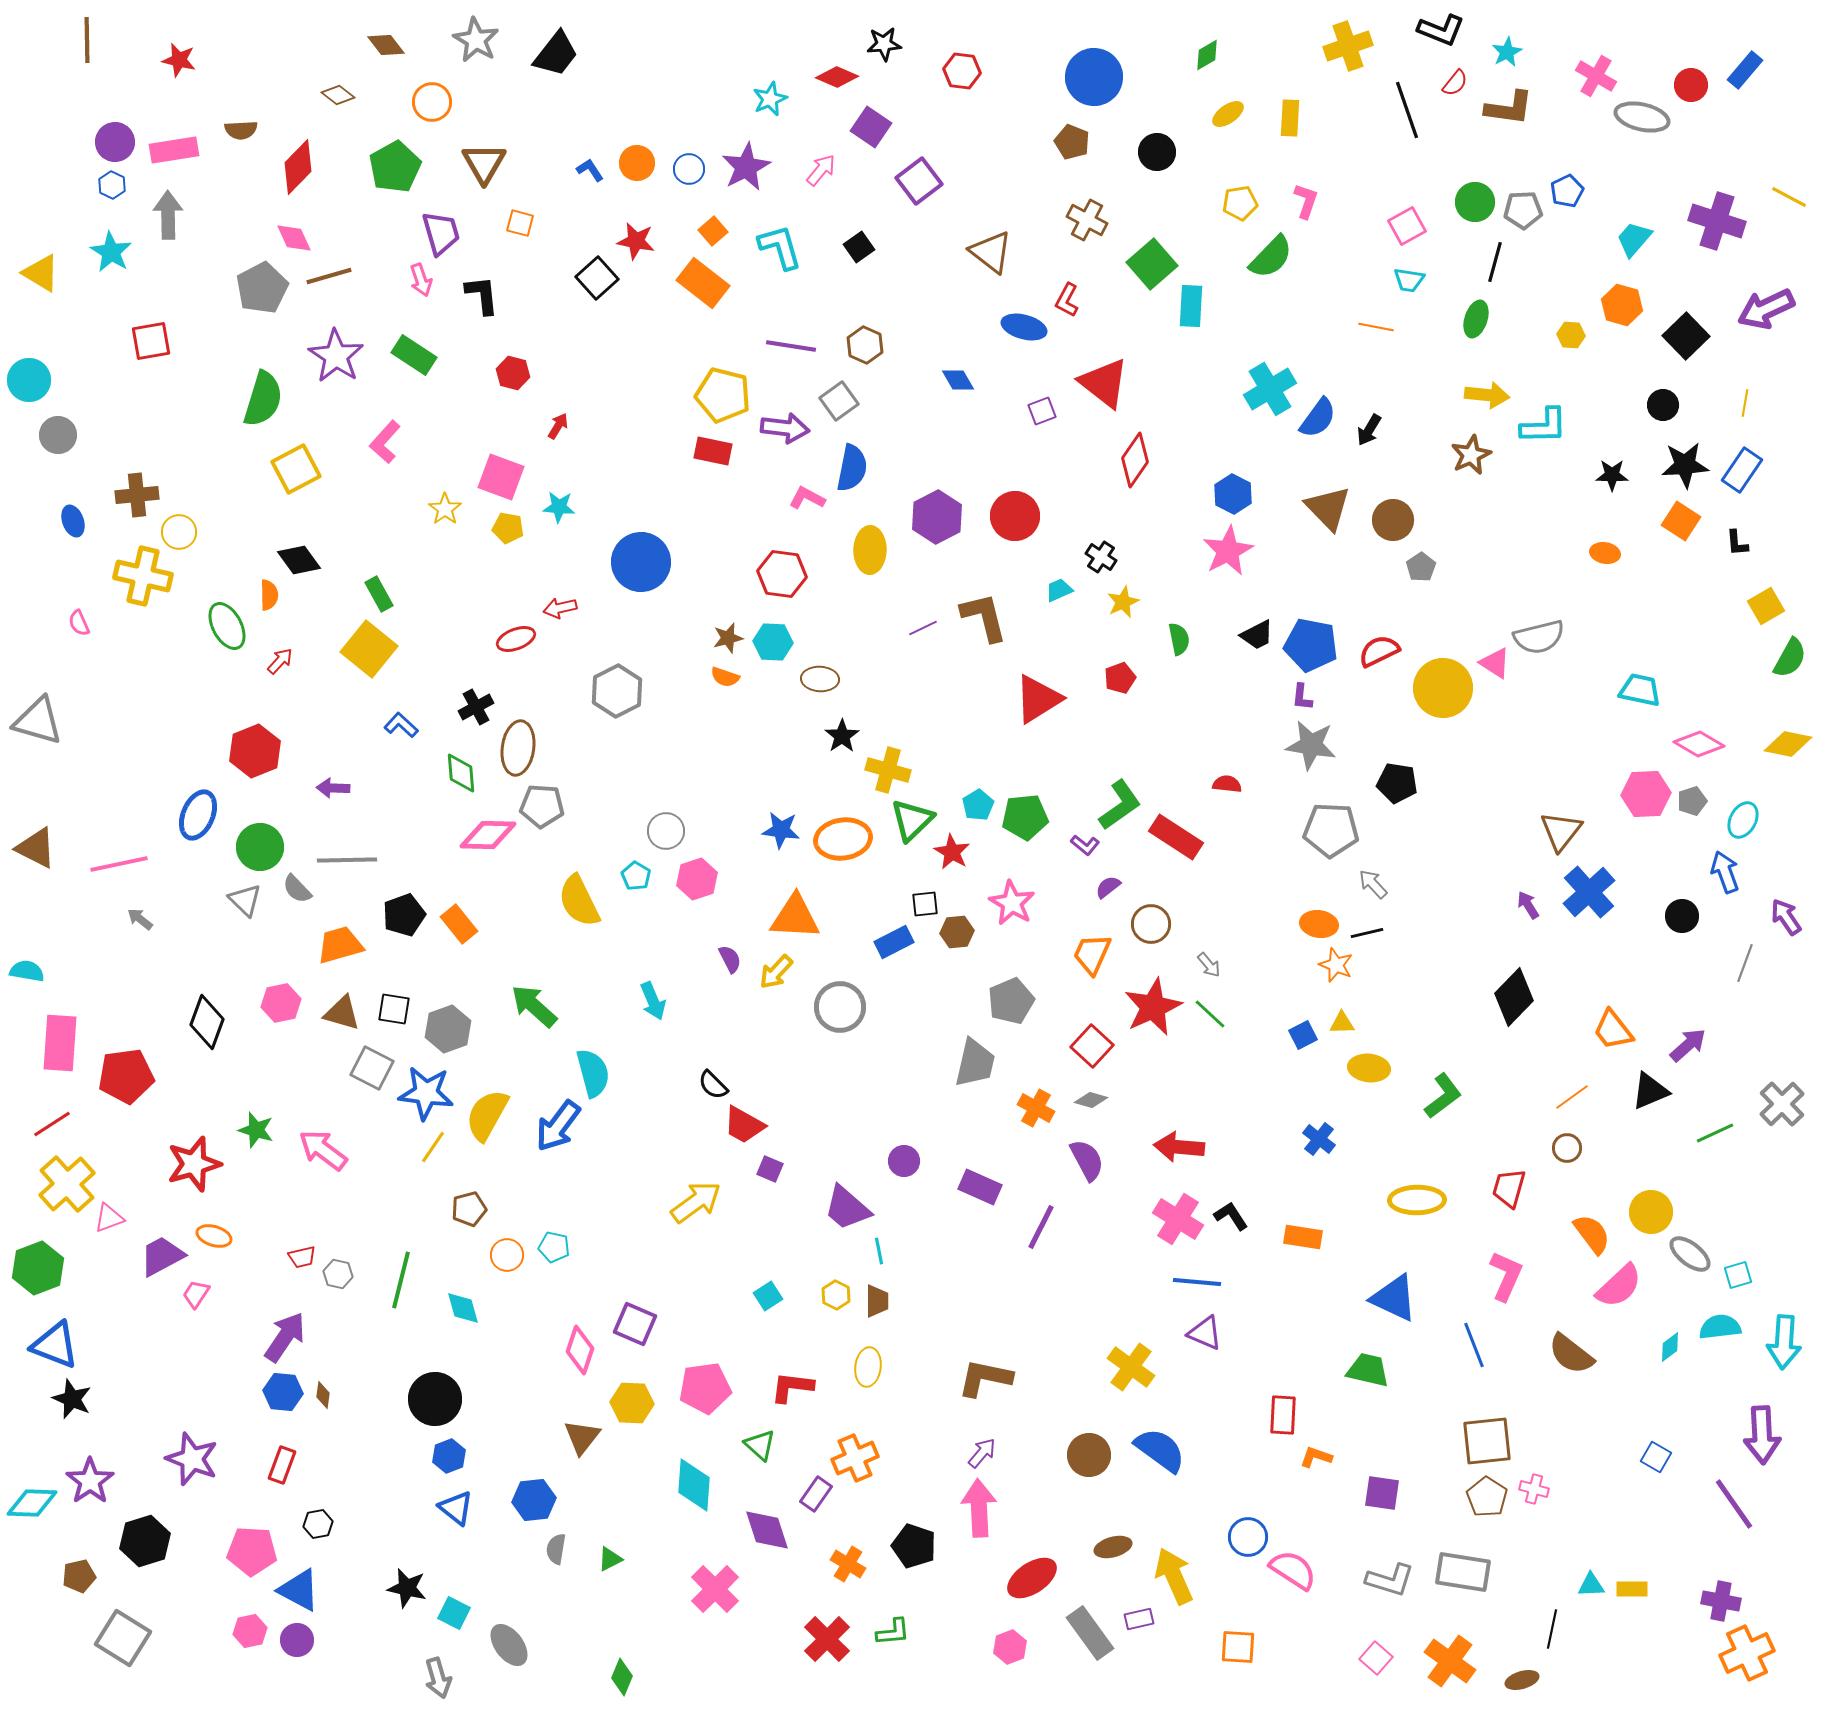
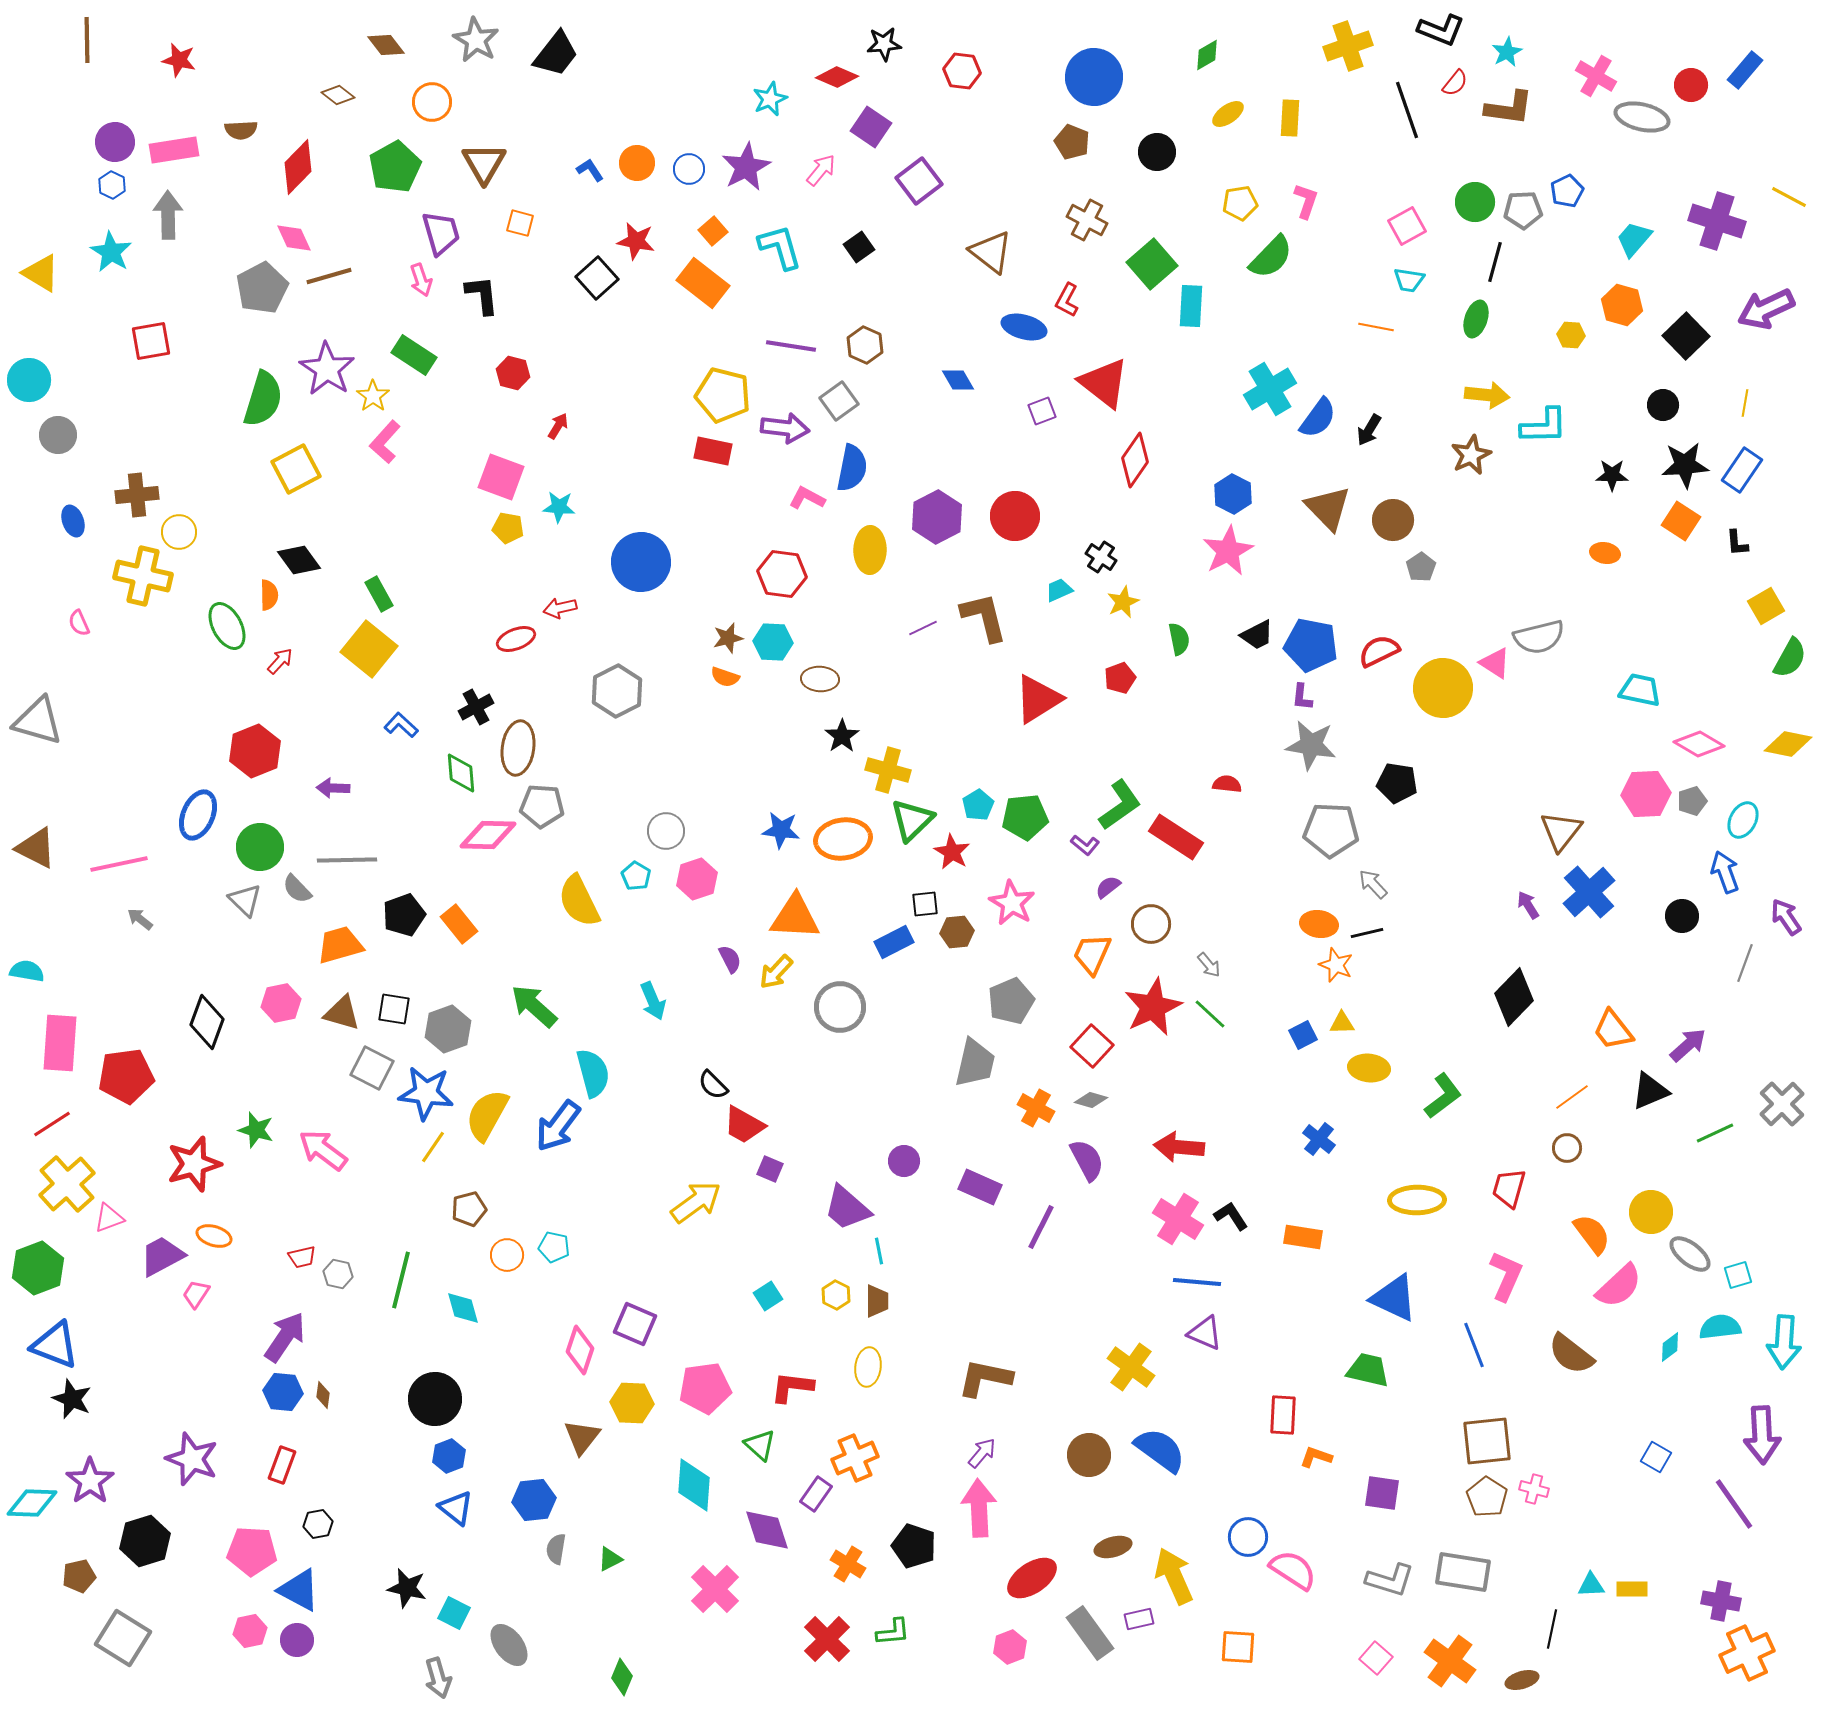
purple star at (336, 356): moved 9 px left, 13 px down
yellow star at (445, 509): moved 72 px left, 113 px up
